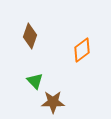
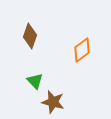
brown star: rotated 15 degrees clockwise
